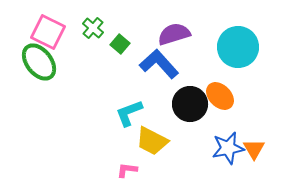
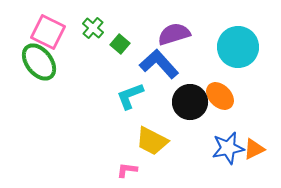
black circle: moved 2 px up
cyan L-shape: moved 1 px right, 17 px up
orange triangle: rotated 35 degrees clockwise
